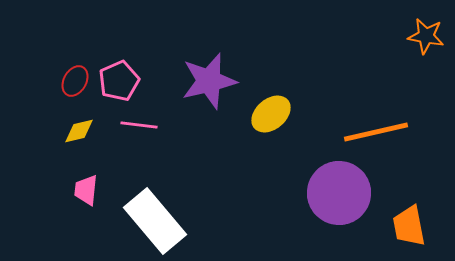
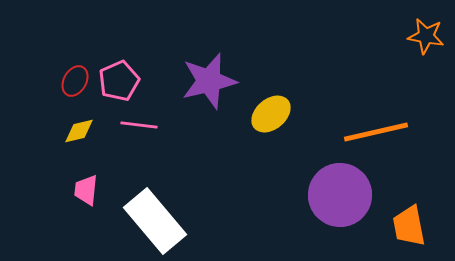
purple circle: moved 1 px right, 2 px down
